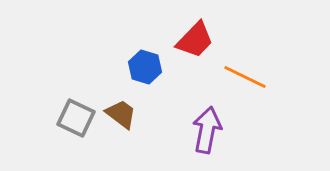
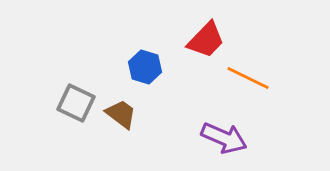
red trapezoid: moved 11 px right
orange line: moved 3 px right, 1 px down
gray square: moved 15 px up
purple arrow: moved 17 px right, 8 px down; rotated 102 degrees clockwise
